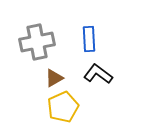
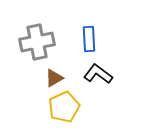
yellow pentagon: moved 1 px right
